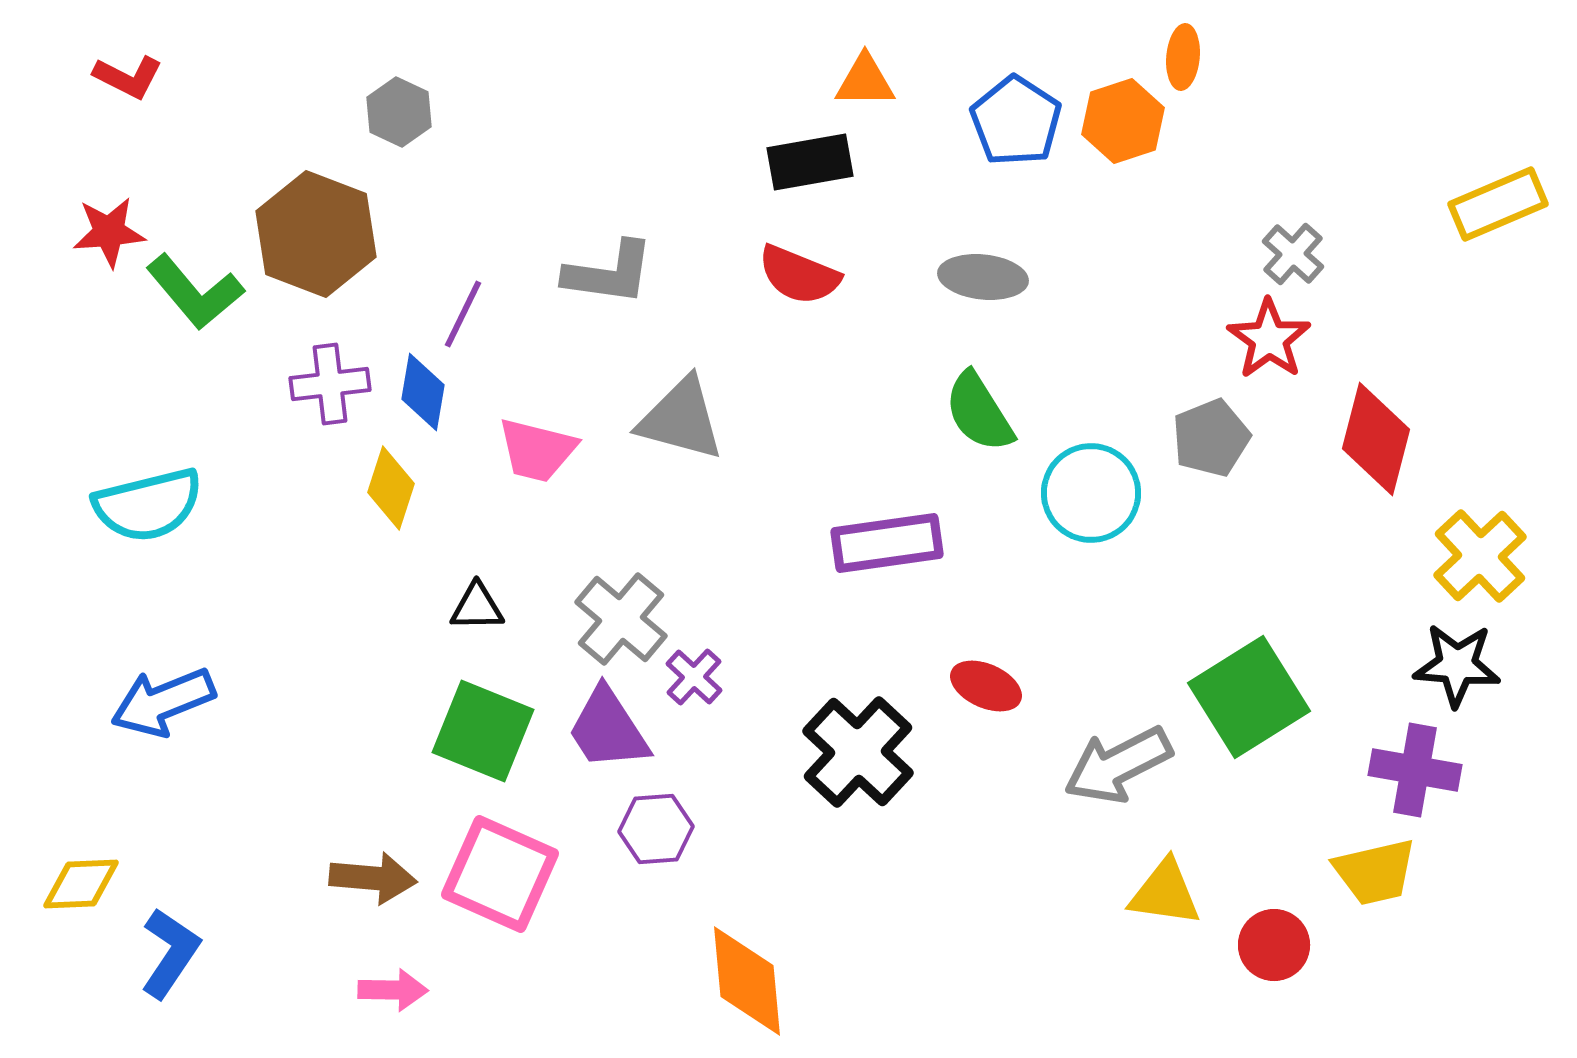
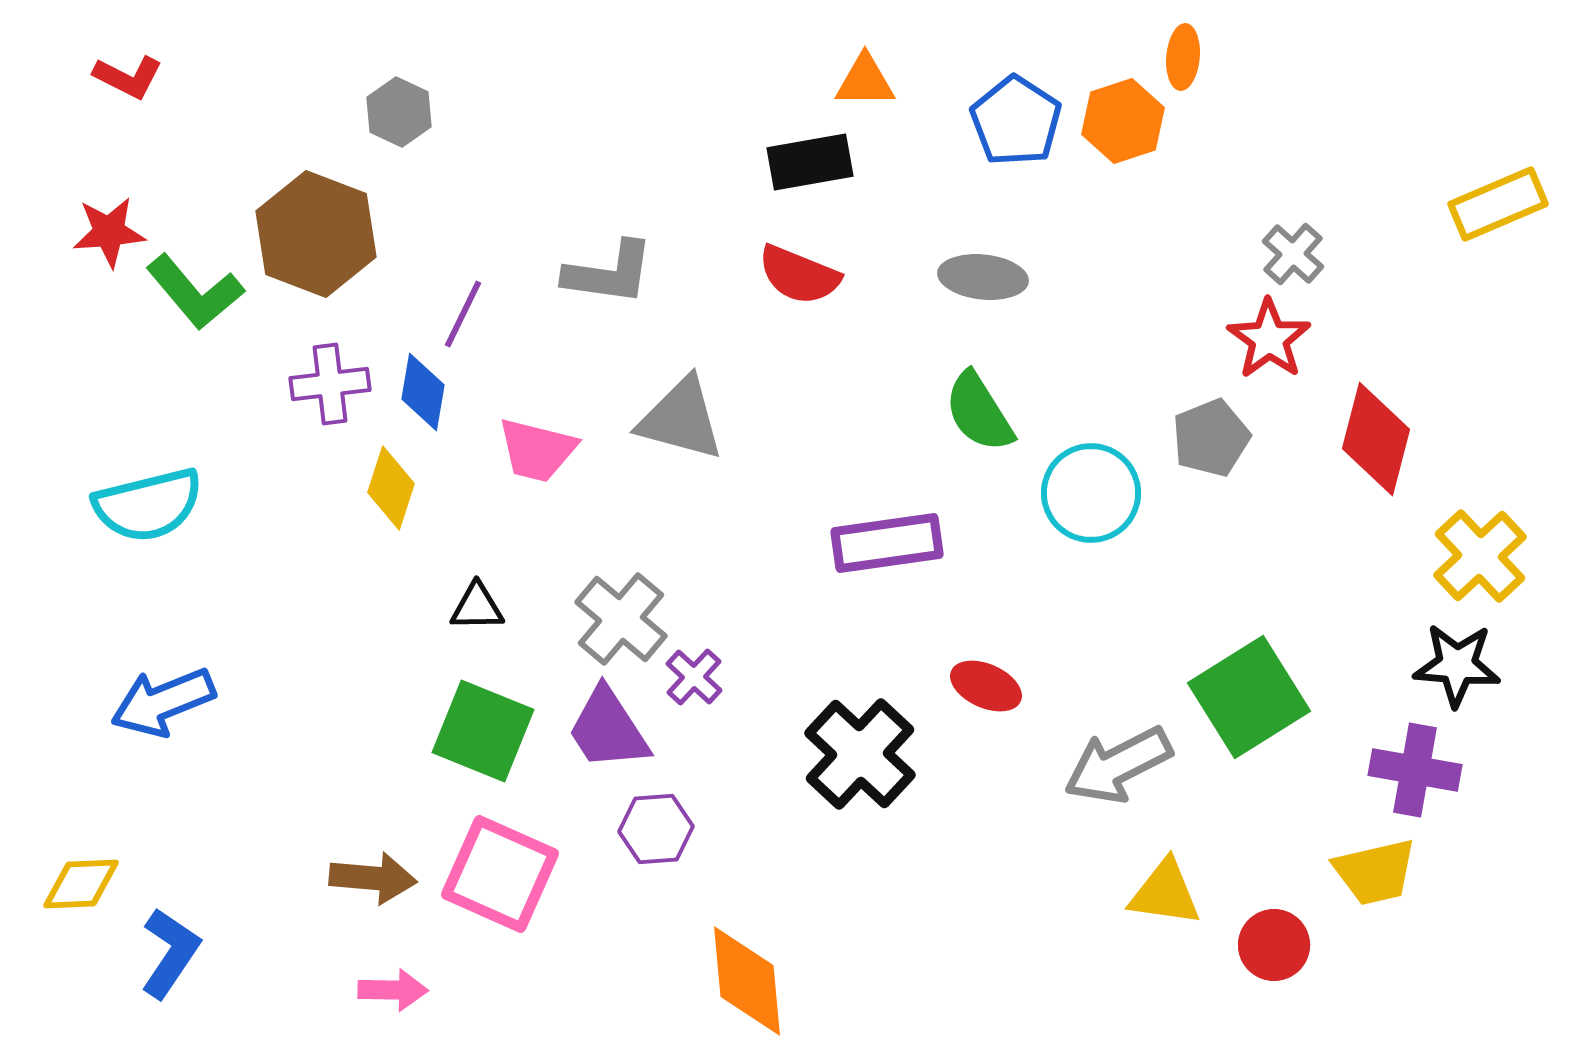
black cross at (858, 752): moved 2 px right, 2 px down
